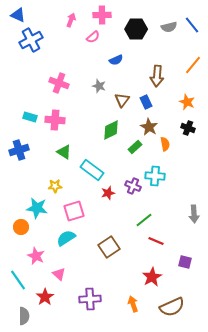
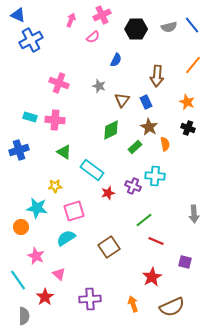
pink cross at (102, 15): rotated 24 degrees counterclockwise
blue semicircle at (116, 60): rotated 40 degrees counterclockwise
